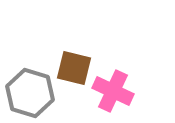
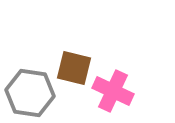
gray hexagon: rotated 9 degrees counterclockwise
